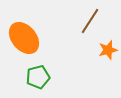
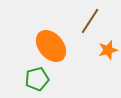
orange ellipse: moved 27 px right, 8 px down
green pentagon: moved 1 px left, 2 px down
